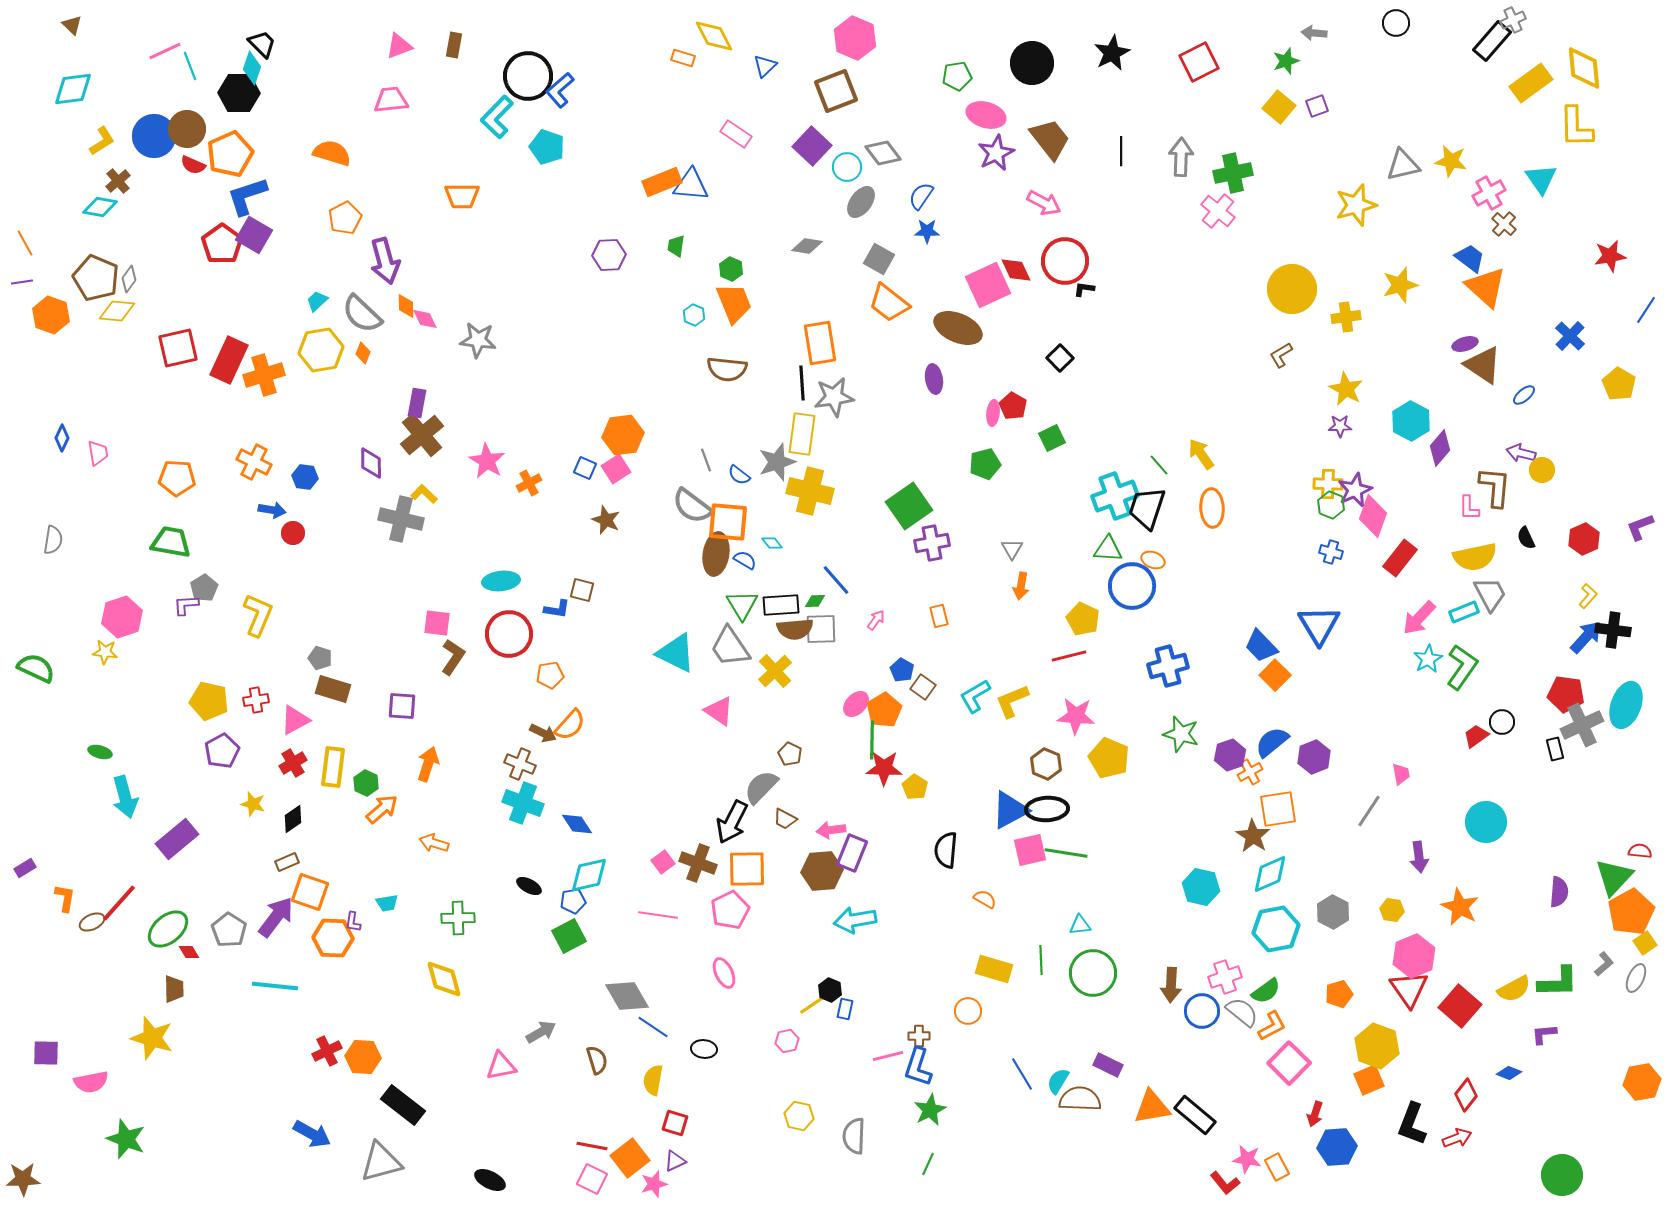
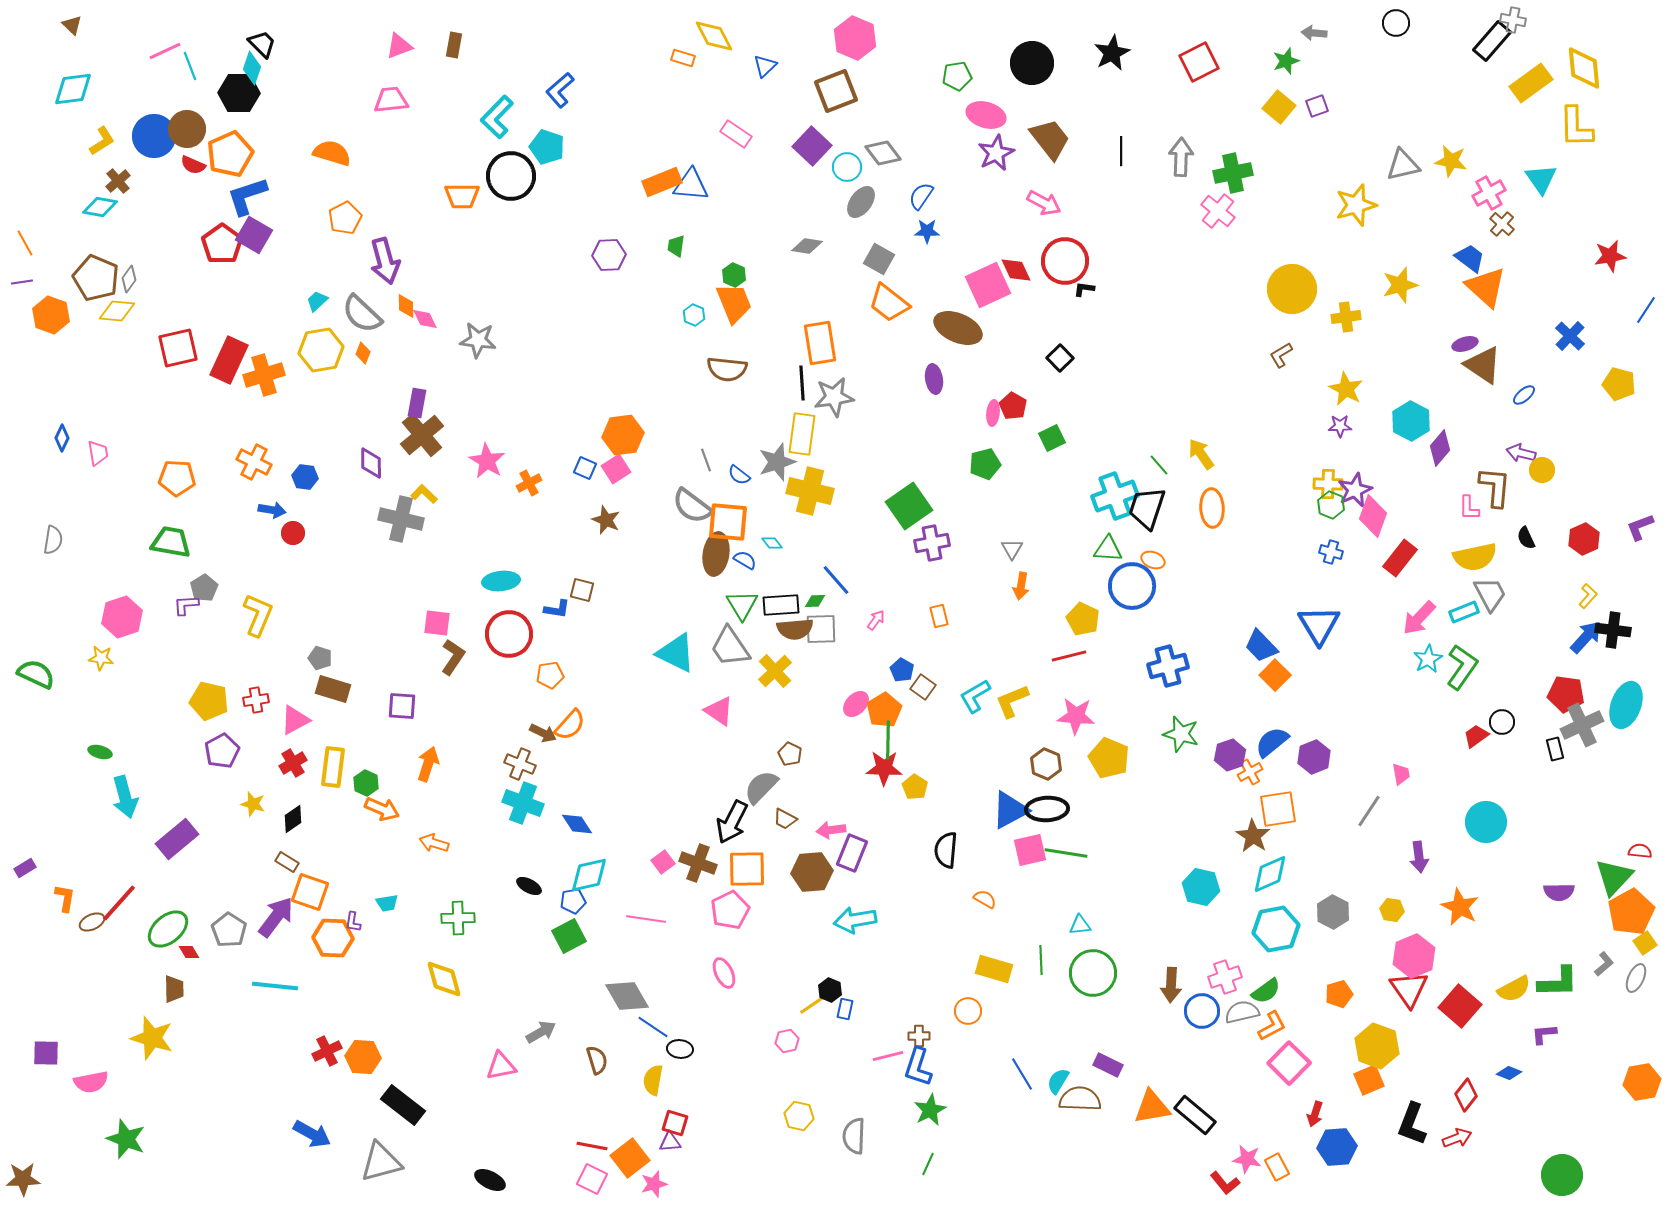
gray cross at (1513, 20): rotated 35 degrees clockwise
black circle at (528, 76): moved 17 px left, 100 px down
brown cross at (1504, 224): moved 2 px left
green hexagon at (731, 269): moved 3 px right, 6 px down
yellow pentagon at (1619, 384): rotated 16 degrees counterclockwise
yellow star at (105, 652): moved 4 px left, 6 px down
green semicircle at (36, 668): moved 6 px down
green line at (872, 740): moved 16 px right
orange arrow at (382, 809): rotated 64 degrees clockwise
brown rectangle at (287, 862): rotated 55 degrees clockwise
brown hexagon at (822, 871): moved 10 px left, 1 px down
purple semicircle at (1559, 892): rotated 84 degrees clockwise
pink line at (658, 915): moved 12 px left, 4 px down
gray semicircle at (1242, 1012): rotated 52 degrees counterclockwise
black ellipse at (704, 1049): moved 24 px left
purple triangle at (675, 1161): moved 5 px left, 19 px up; rotated 20 degrees clockwise
